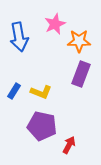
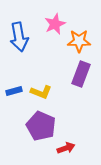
blue rectangle: rotated 42 degrees clockwise
purple pentagon: moved 1 px left; rotated 12 degrees clockwise
red arrow: moved 3 px left, 3 px down; rotated 42 degrees clockwise
